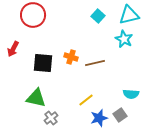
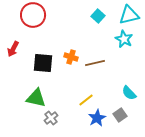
cyan semicircle: moved 2 px left, 1 px up; rotated 42 degrees clockwise
blue star: moved 2 px left; rotated 12 degrees counterclockwise
